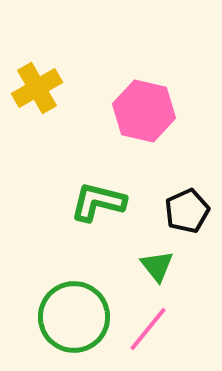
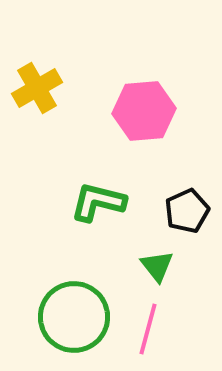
pink hexagon: rotated 18 degrees counterclockwise
pink line: rotated 24 degrees counterclockwise
